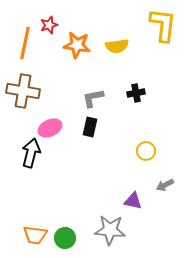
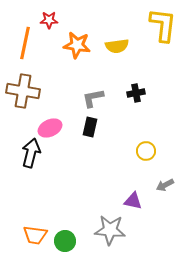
red star: moved 5 px up; rotated 18 degrees clockwise
green circle: moved 3 px down
